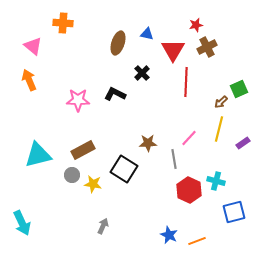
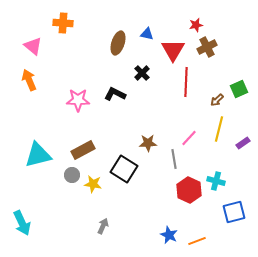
brown arrow: moved 4 px left, 2 px up
